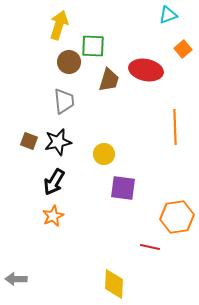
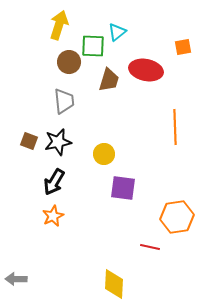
cyan triangle: moved 51 px left, 17 px down; rotated 18 degrees counterclockwise
orange square: moved 2 px up; rotated 30 degrees clockwise
